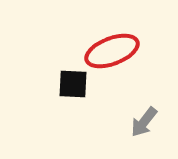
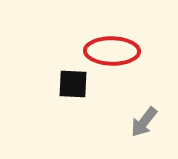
red ellipse: rotated 22 degrees clockwise
